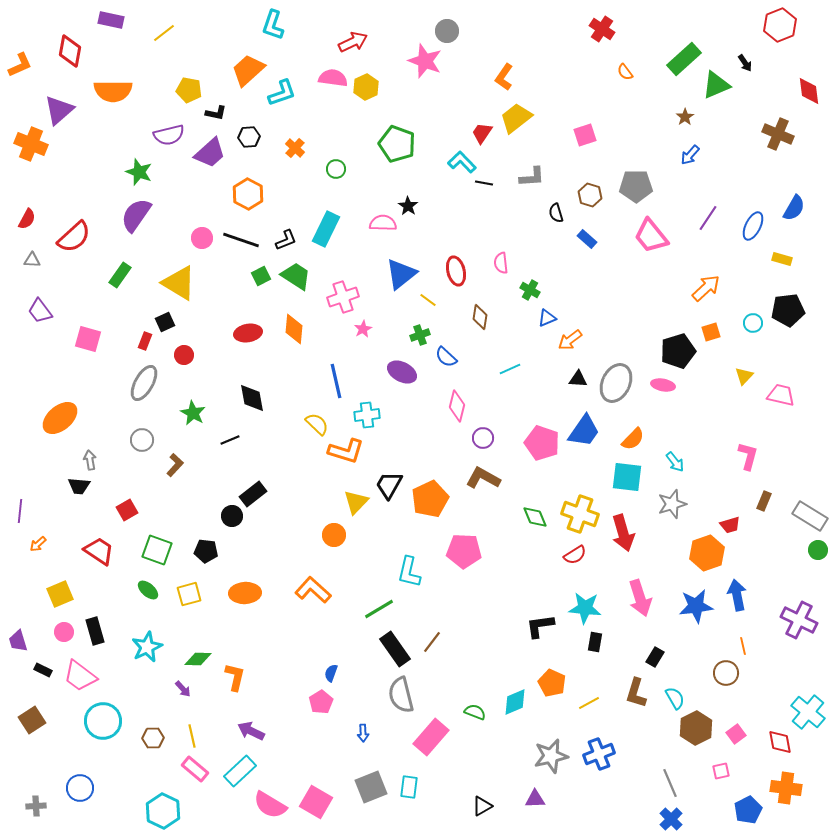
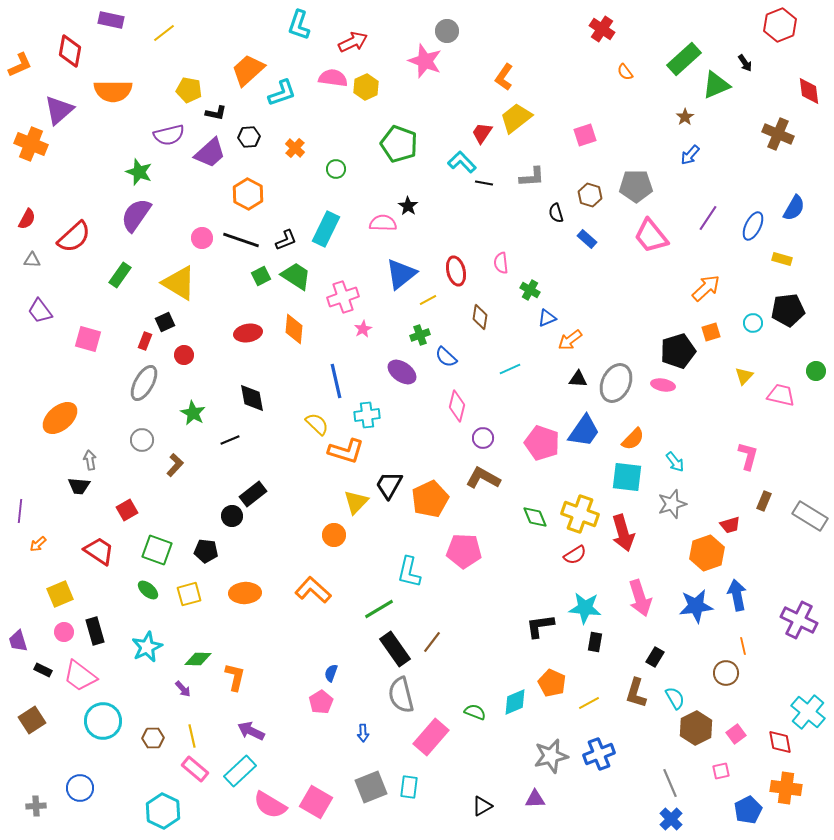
cyan L-shape at (273, 25): moved 26 px right
green pentagon at (397, 144): moved 2 px right
yellow line at (428, 300): rotated 66 degrees counterclockwise
purple ellipse at (402, 372): rotated 8 degrees clockwise
green circle at (818, 550): moved 2 px left, 179 px up
